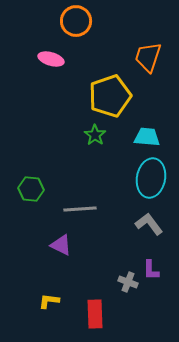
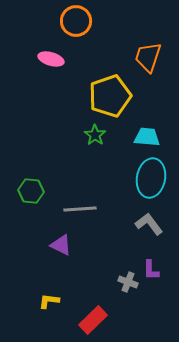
green hexagon: moved 2 px down
red rectangle: moved 2 px left, 6 px down; rotated 48 degrees clockwise
